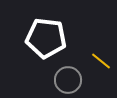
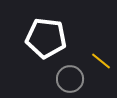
gray circle: moved 2 px right, 1 px up
